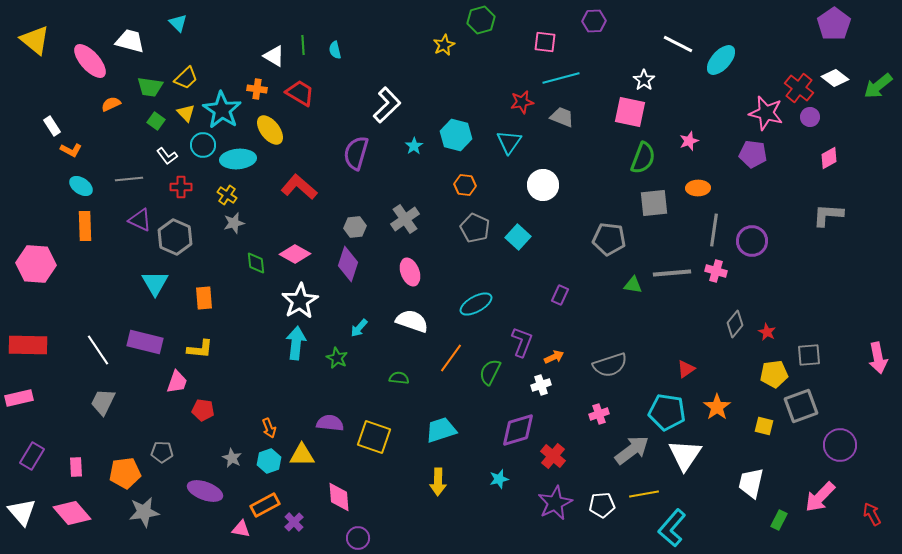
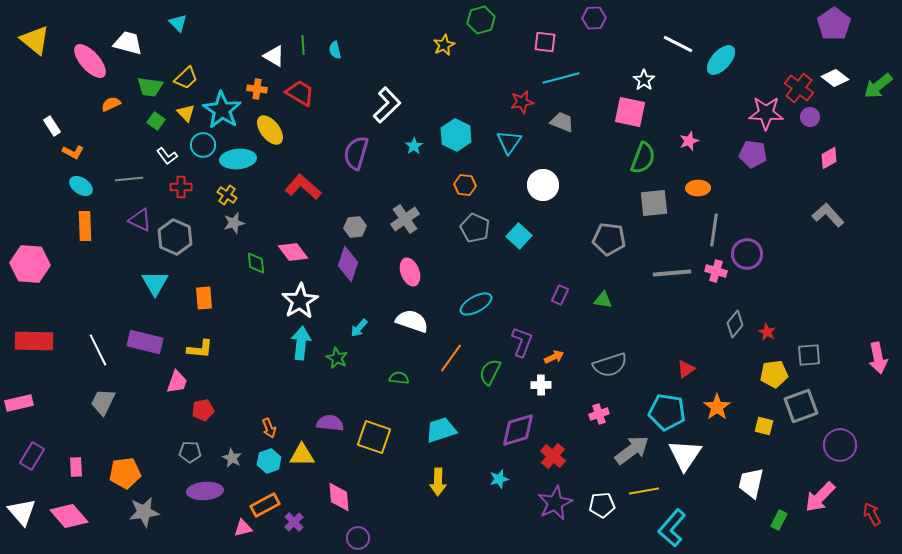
purple hexagon at (594, 21): moved 3 px up
white trapezoid at (130, 41): moved 2 px left, 2 px down
pink star at (766, 113): rotated 12 degrees counterclockwise
gray trapezoid at (562, 117): moved 5 px down
cyan hexagon at (456, 135): rotated 12 degrees clockwise
orange L-shape at (71, 150): moved 2 px right, 2 px down
red L-shape at (299, 187): moved 4 px right
gray L-shape at (828, 215): rotated 44 degrees clockwise
cyan square at (518, 237): moved 1 px right, 1 px up
purple circle at (752, 241): moved 5 px left, 13 px down
pink diamond at (295, 254): moved 2 px left, 2 px up; rotated 24 degrees clockwise
pink hexagon at (36, 264): moved 6 px left
green triangle at (633, 285): moved 30 px left, 15 px down
cyan arrow at (296, 343): moved 5 px right
red rectangle at (28, 345): moved 6 px right, 4 px up
white line at (98, 350): rotated 8 degrees clockwise
white cross at (541, 385): rotated 18 degrees clockwise
pink rectangle at (19, 398): moved 5 px down
red pentagon at (203, 410): rotated 20 degrees counterclockwise
gray pentagon at (162, 452): moved 28 px right
purple ellipse at (205, 491): rotated 24 degrees counterclockwise
yellow line at (644, 494): moved 3 px up
pink diamond at (72, 513): moved 3 px left, 3 px down
pink triangle at (241, 529): moved 2 px right, 1 px up; rotated 24 degrees counterclockwise
